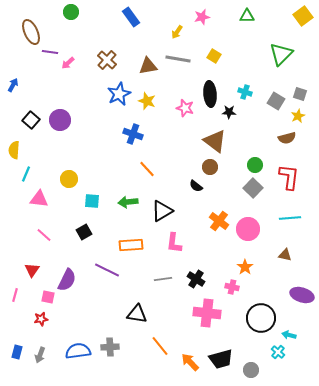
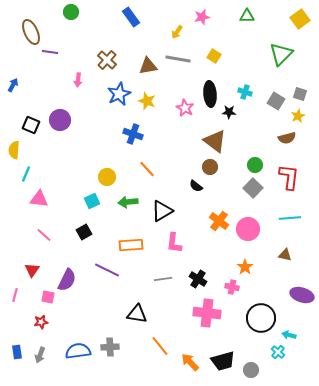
yellow square at (303, 16): moved 3 px left, 3 px down
pink arrow at (68, 63): moved 10 px right, 17 px down; rotated 40 degrees counterclockwise
pink star at (185, 108): rotated 12 degrees clockwise
black square at (31, 120): moved 5 px down; rotated 18 degrees counterclockwise
yellow circle at (69, 179): moved 38 px right, 2 px up
cyan square at (92, 201): rotated 28 degrees counterclockwise
black cross at (196, 279): moved 2 px right
red star at (41, 319): moved 3 px down
blue rectangle at (17, 352): rotated 24 degrees counterclockwise
black trapezoid at (221, 359): moved 2 px right, 2 px down
